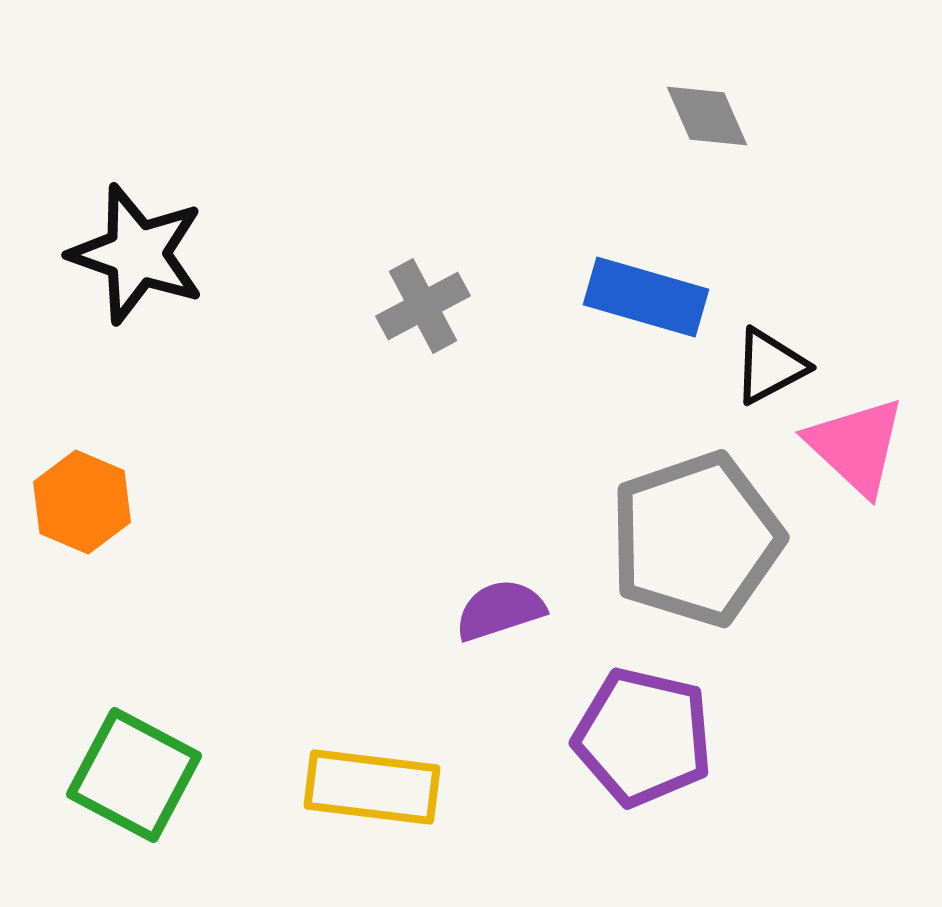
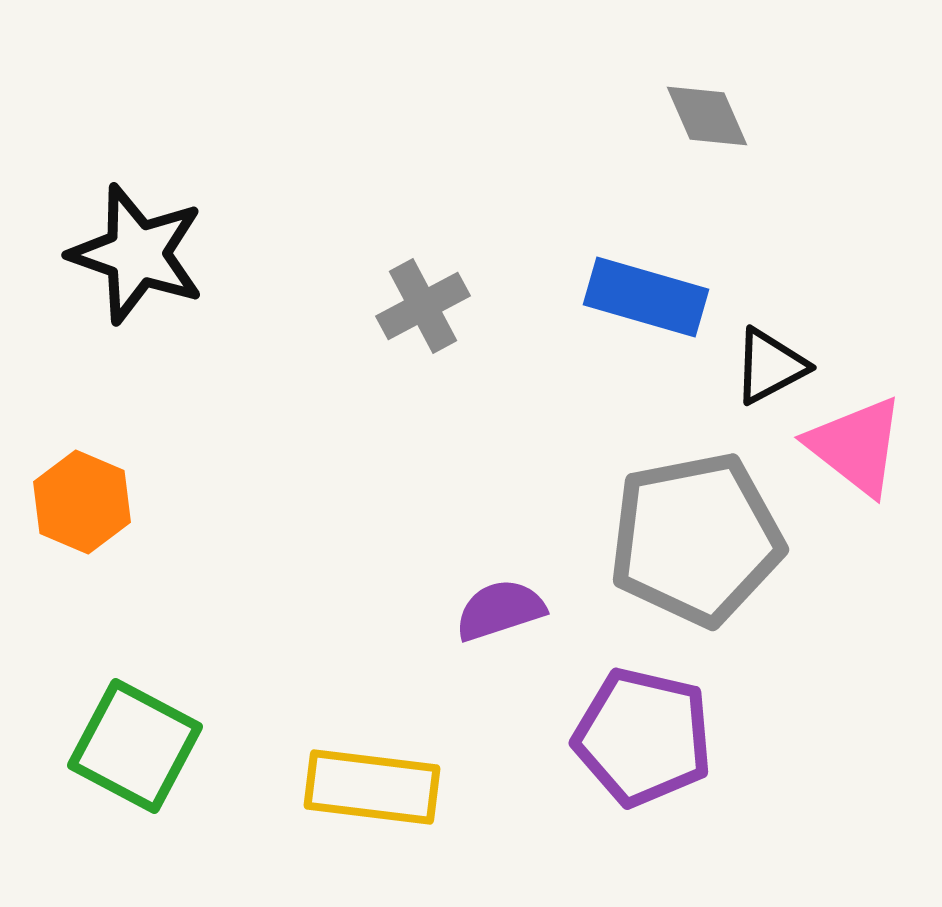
pink triangle: rotated 5 degrees counterclockwise
gray pentagon: rotated 8 degrees clockwise
green square: moved 1 px right, 29 px up
